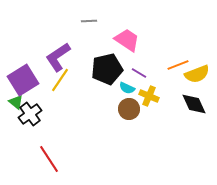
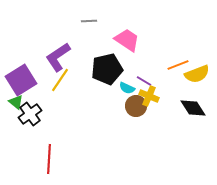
purple line: moved 5 px right, 8 px down
purple square: moved 2 px left
black diamond: moved 1 px left, 4 px down; rotated 8 degrees counterclockwise
brown circle: moved 7 px right, 3 px up
red line: rotated 36 degrees clockwise
